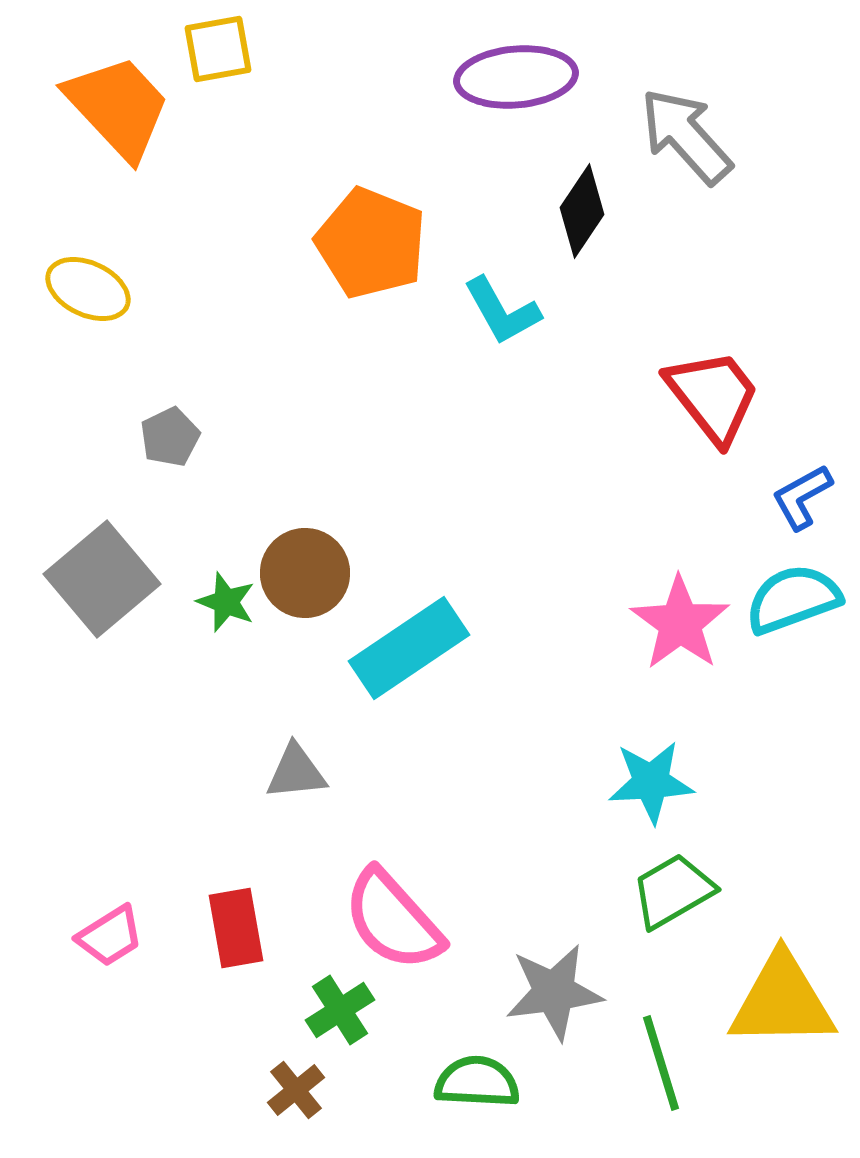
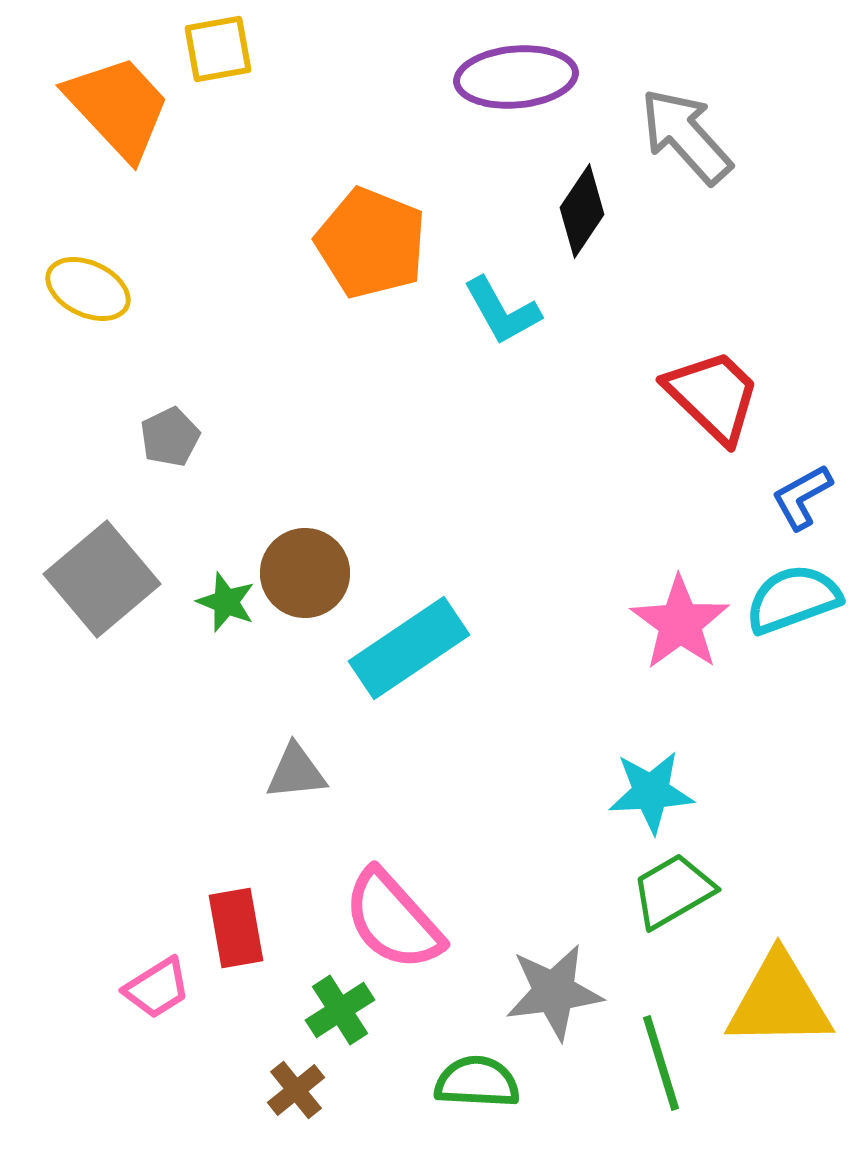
red trapezoid: rotated 8 degrees counterclockwise
cyan star: moved 10 px down
pink trapezoid: moved 47 px right, 52 px down
yellow triangle: moved 3 px left
